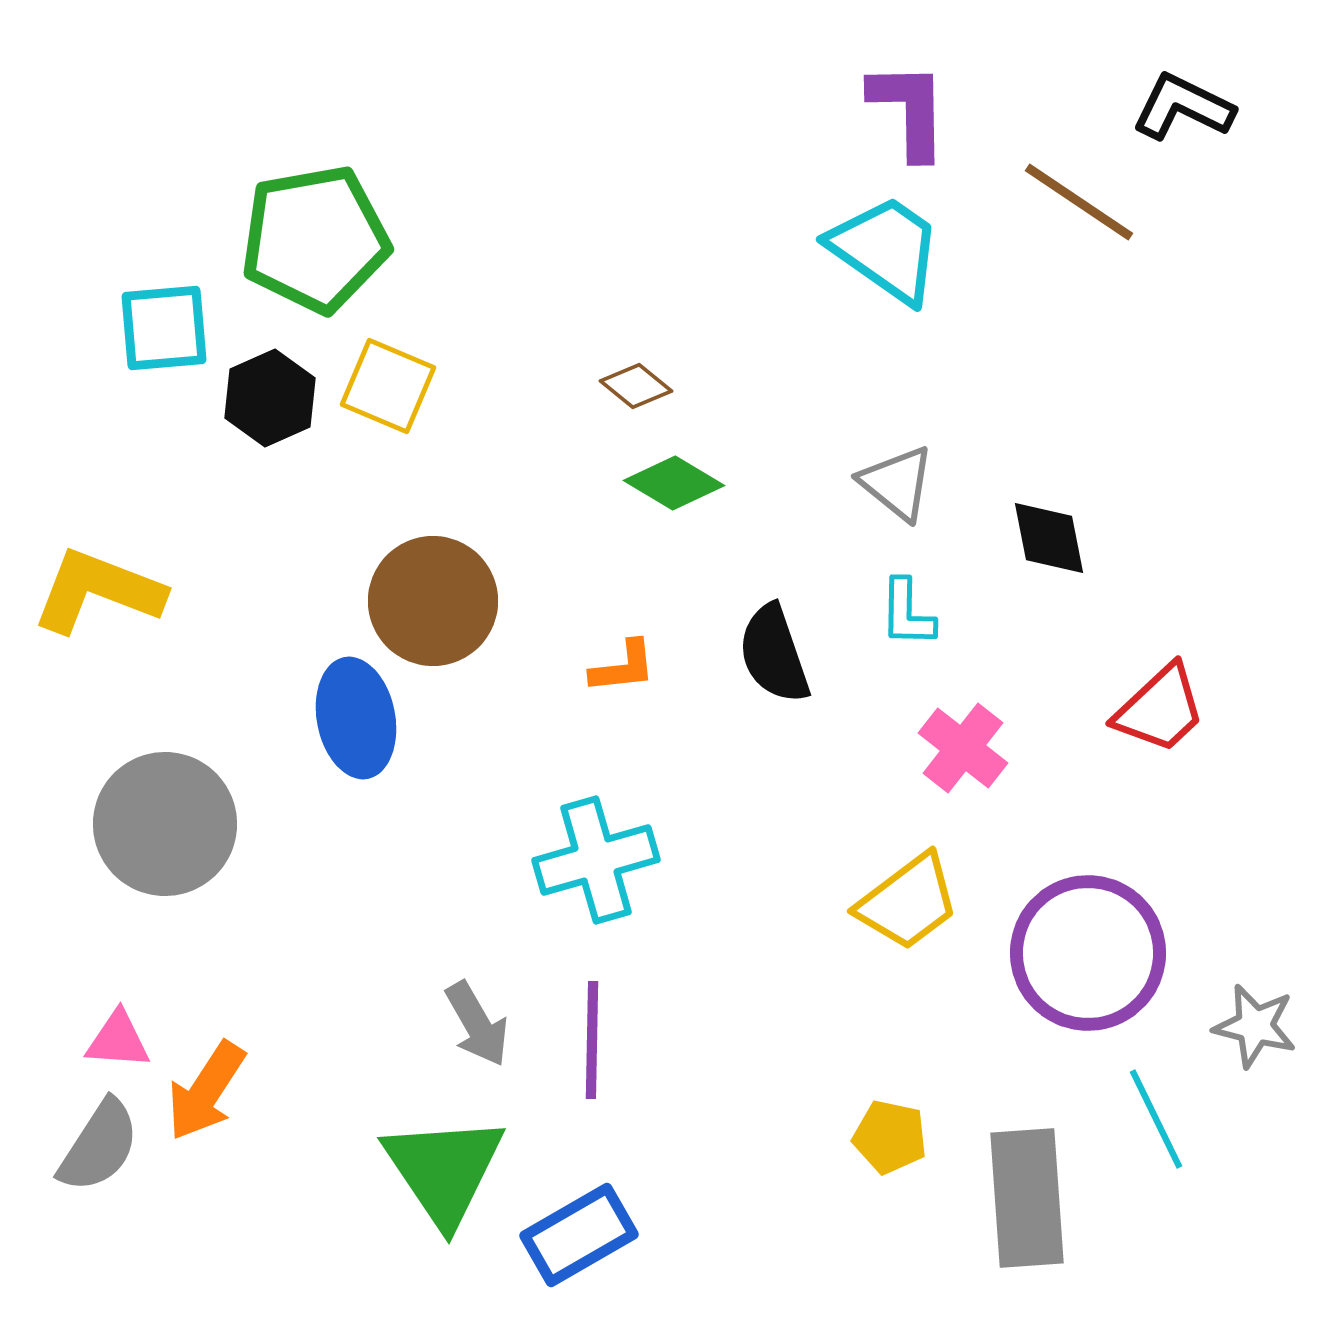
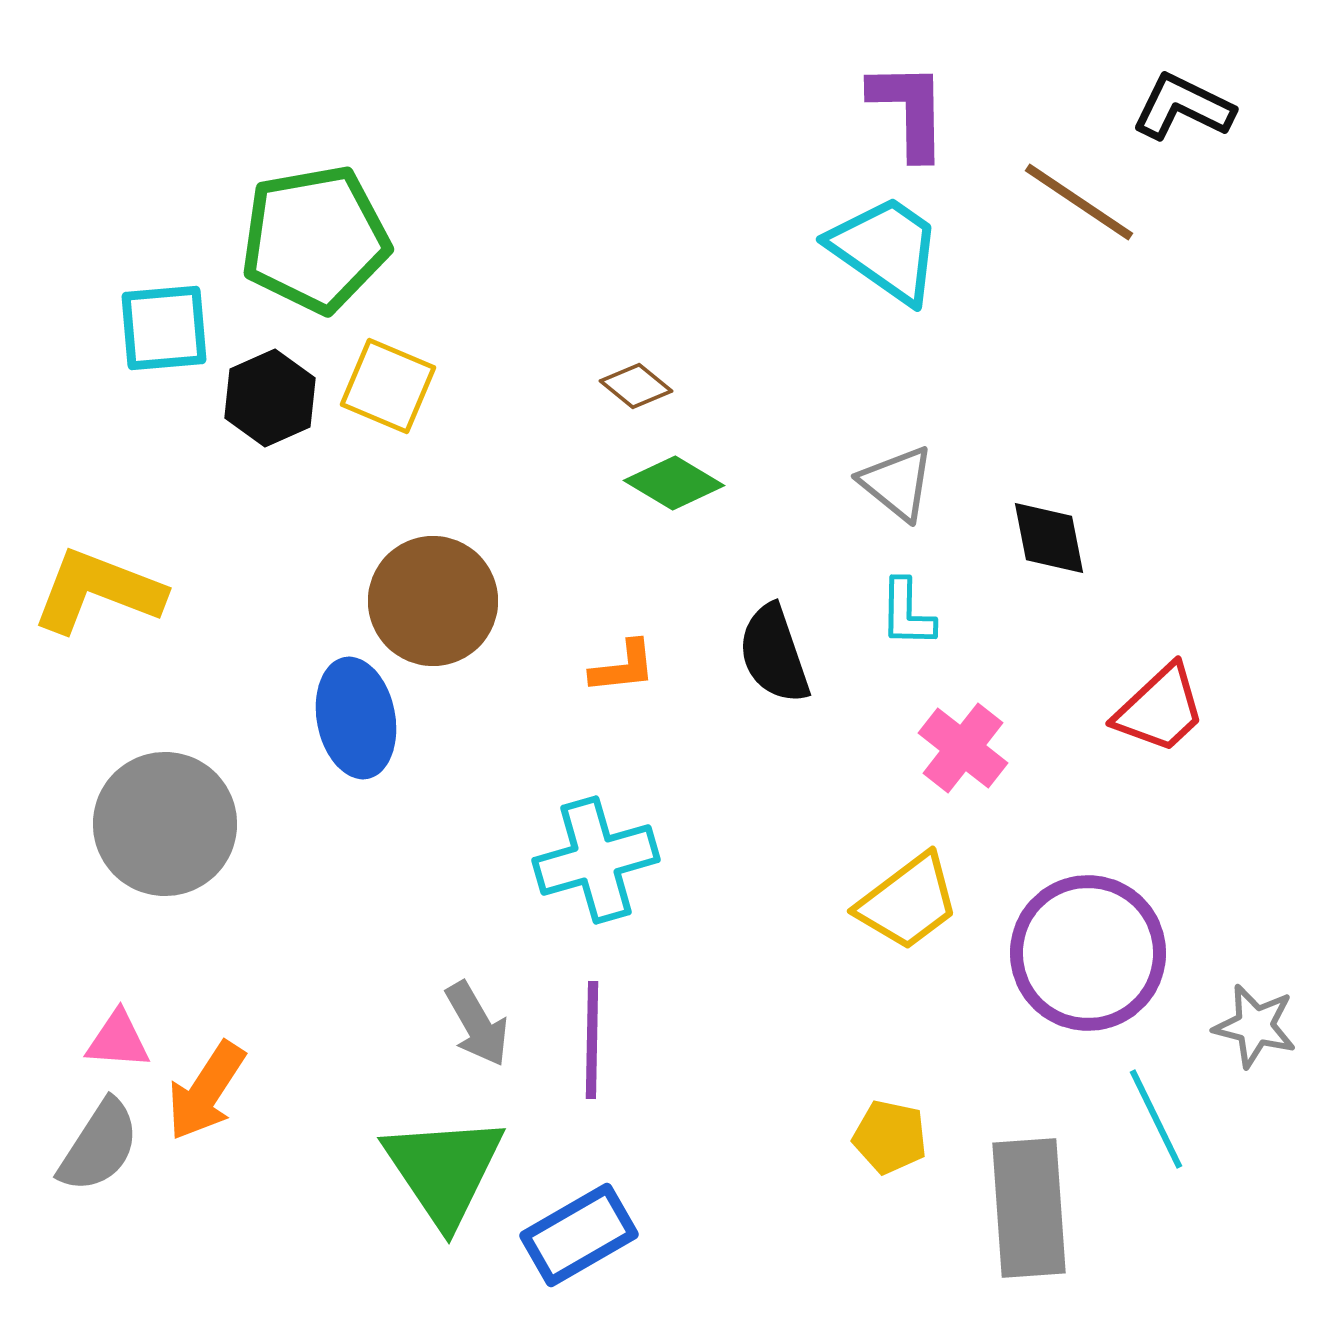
gray rectangle: moved 2 px right, 10 px down
